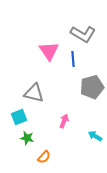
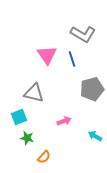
pink triangle: moved 2 px left, 4 px down
blue line: moved 1 px left; rotated 14 degrees counterclockwise
gray pentagon: moved 2 px down
pink arrow: rotated 48 degrees clockwise
